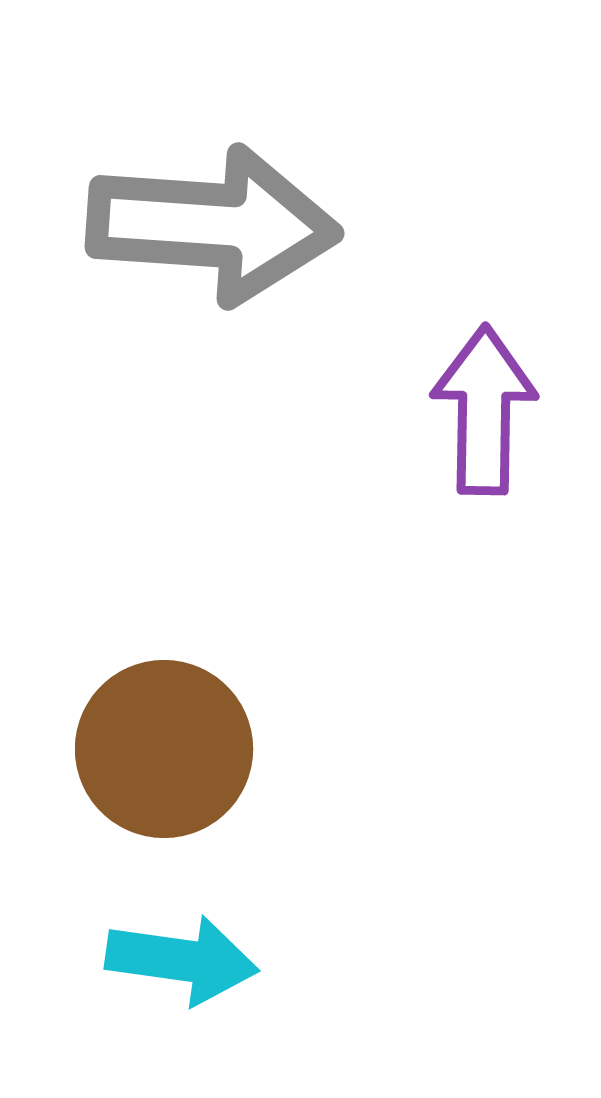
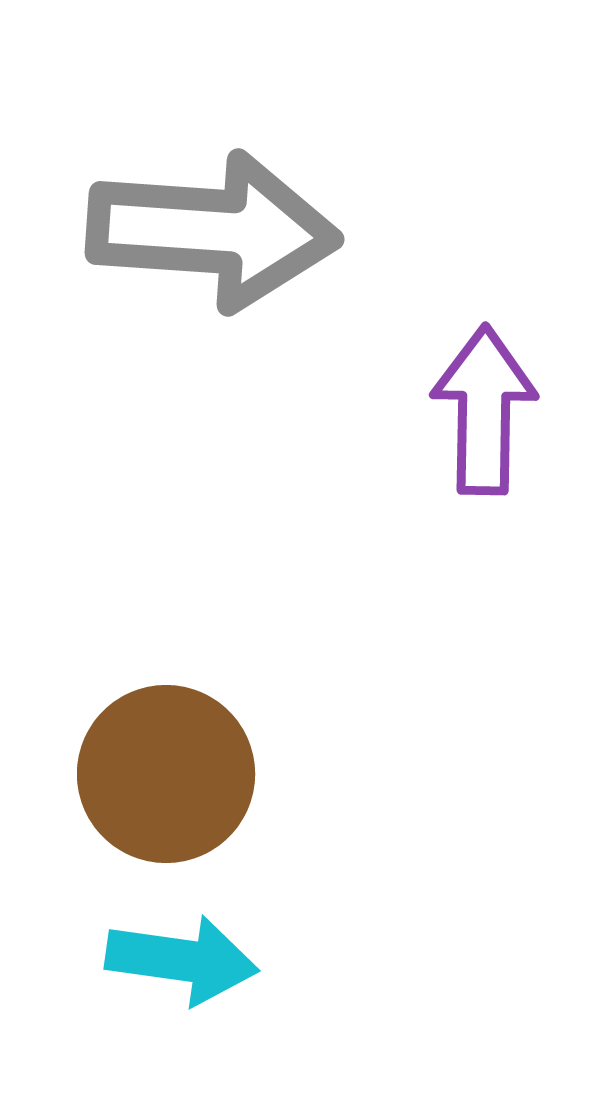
gray arrow: moved 6 px down
brown circle: moved 2 px right, 25 px down
